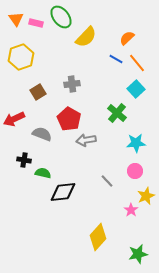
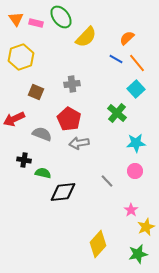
brown square: moved 2 px left; rotated 35 degrees counterclockwise
gray arrow: moved 7 px left, 3 px down
yellow star: moved 31 px down
yellow diamond: moved 7 px down
